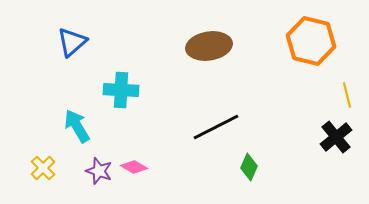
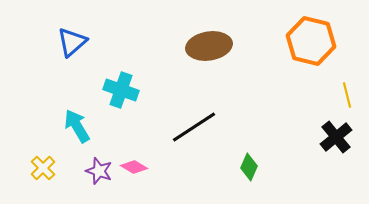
cyan cross: rotated 16 degrees clockwise
black line: moved 22 px left; rotated 6 degrees counterclockwise
